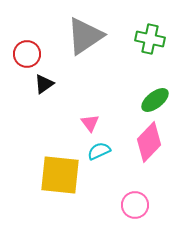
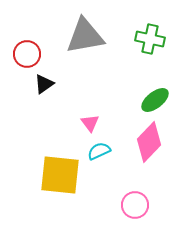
gray triangle: rotated 24 degrees clockwise
